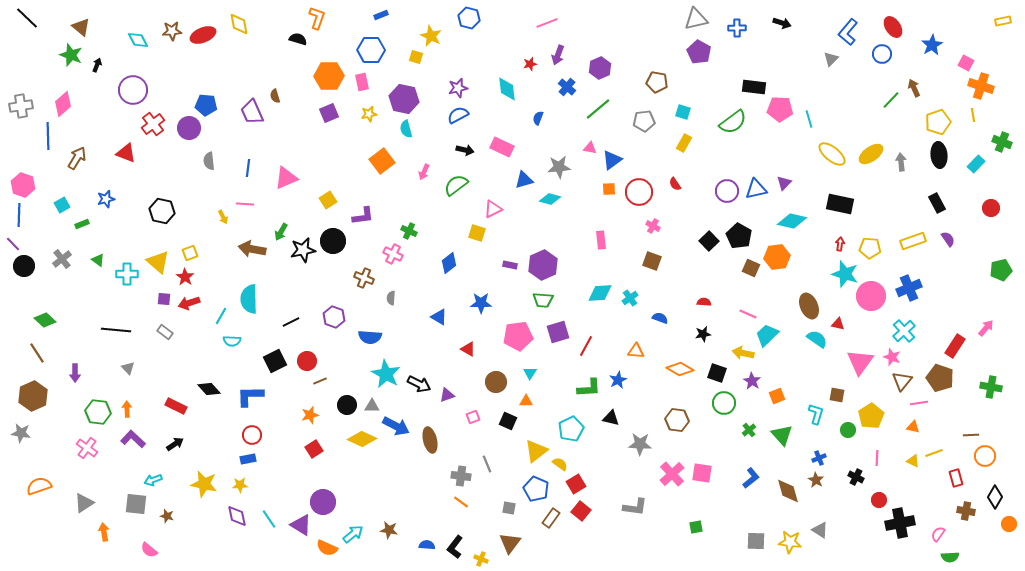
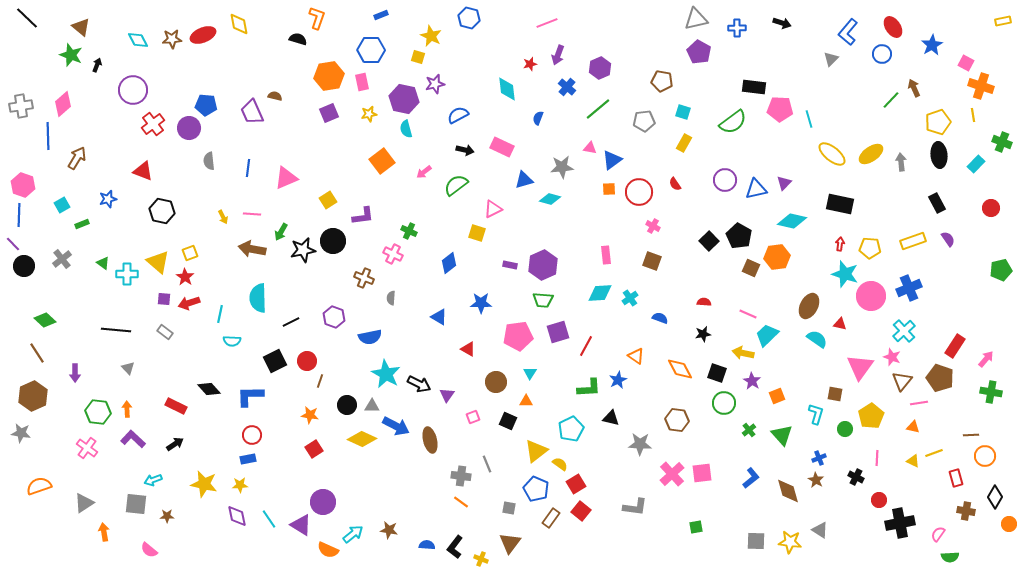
brown star at (172, 31): moved 8 px down
yellow square at (416, 57): moved 2 px right
orange hexagon at (329, 76): rotated 8 degrees counterclockwise
brown pentagon at (657, 82): moved 5 px right, 1 px up
purple star at (458, 88): moved 23 px left, 4 px up
brown semicircle at (275, 96): rotated 120 degrees clockwise
red triangle at (126, 153): moved 17 px right, 18 px down
gray star at (559, 167): moved 3 px right
pink arrow at (424, 172): rotated 28 degrees clockwise
purple circle at (727, 191): moved 2 px left, 11 px up
blue star at (106, 199): moved 2 px right
pink line at (245, 204): moved 7 px right, 10 px down
pink rectangle at (601, 240): moved 5 px right, 15 px down
green triangle at (98, 260): moved 5 px right, 3 px down
cyan semicircle at (249, 299): moved 9 px right, 1 px up
brown ellipse at (809, 306): rotated 50 degrees clockwise
cyan line at (221, 316): moved 1 px left, 2 px up; rotated 18 degrees counterclockwise
red triangle at (838, 324): moved 2 px right
pink arrow at (986, 328): moved 31 px down
blue semicircle at (370, 337): rotated 15 degrees counterclockwise
orange triangle at (636, 351): moved 5 px down; rotated 30 degrees clockwise
pink triangle at (860, 362): moved 5 px down
orange diamond at (680, 369): rotated 32 degrees clockwise
brown line at (320, 381): rotated 48 degrees counterclockwise
green cross at (991, 387): moved 5 px down
purple triangle at (447, 395): rotated 35 degrees counterclockwise
brown square at (837, 395): moved 2 px left, 1 px up
orange star at (310, 415): rotated 24 degrees clockwise
green circle at (848, 430): moved 3 px left, 1 px up
pink square at (702, 473): rotated 15 degrees counterclockwise
brown star at (167, 516): rotated 16 degrees counterclockwise
orange semicircle at (327, 548): moved 1 px right, 2 px down
